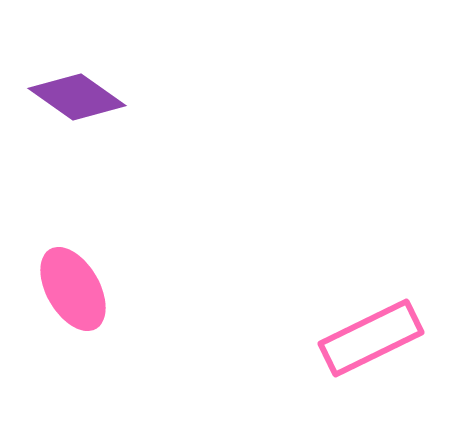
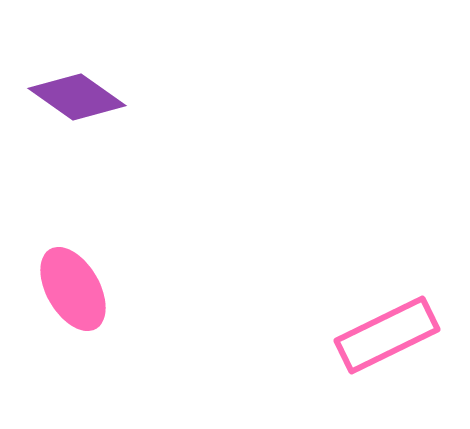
pink rectangle: moved 16 px right, 3 px up
